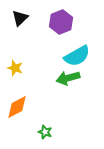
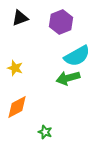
black triangle: rotated 24 degrees clockwise
